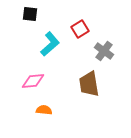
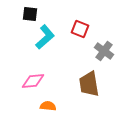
red square: rotated 36 degrees counterclockwise
cyan L-shape: moved 5 px left, 7 px up
orange semicircle: moved 4 px right, 4 px up
